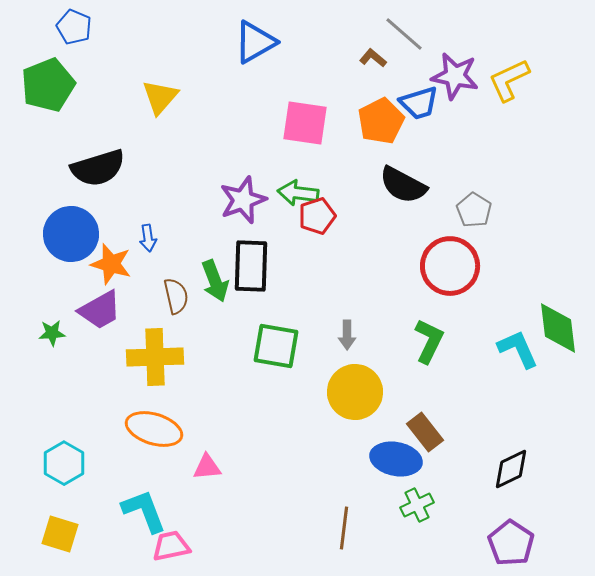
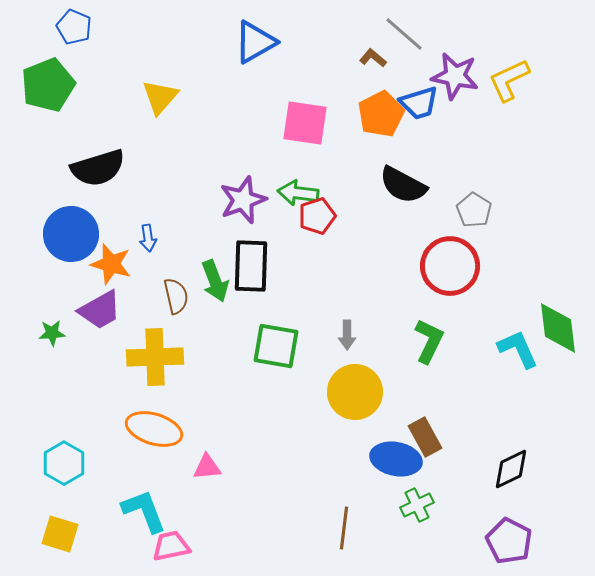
orange pentagon at (381, 121): moved 7 px up
brown rectangle at (425, 432): moved 5 px down; rotated 9 degrees clockwise
purple pentagon at (511, 543): moved 2 px left, 2 px up; rotated 6 degrees counterclockwise
